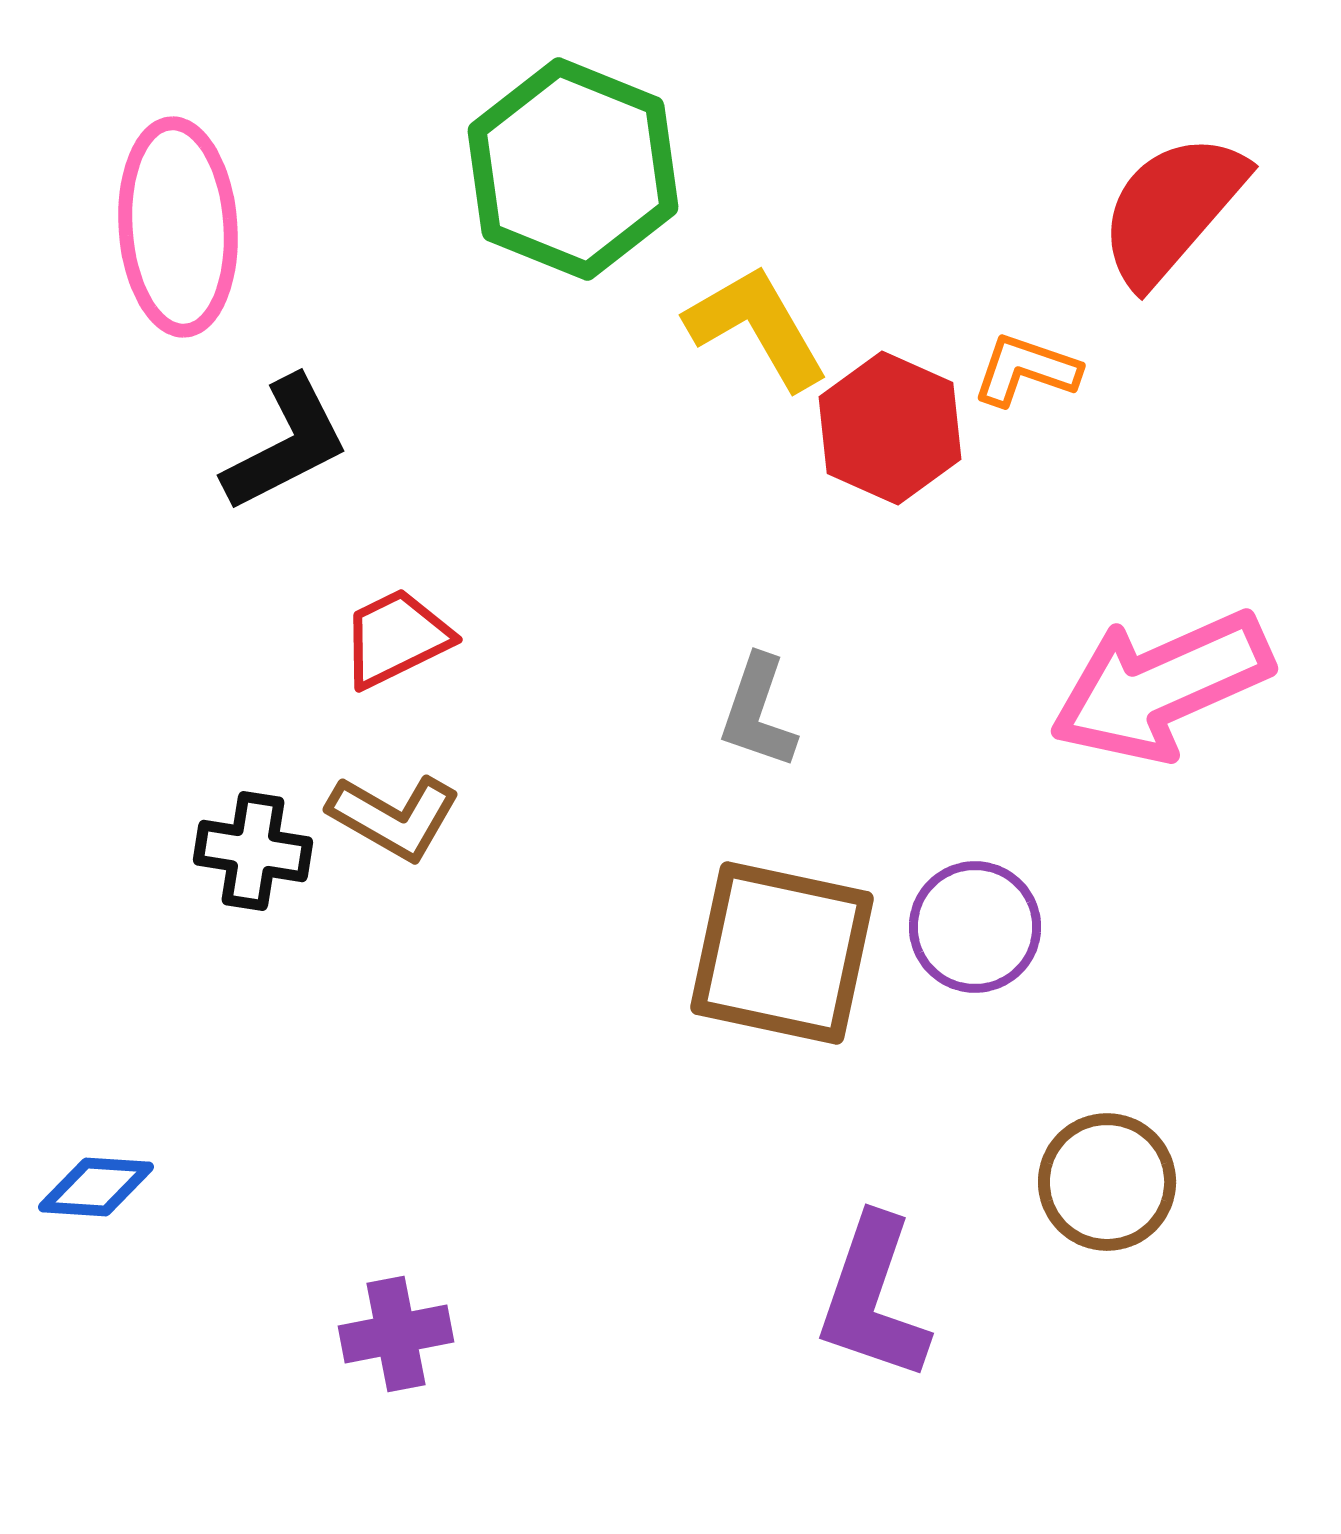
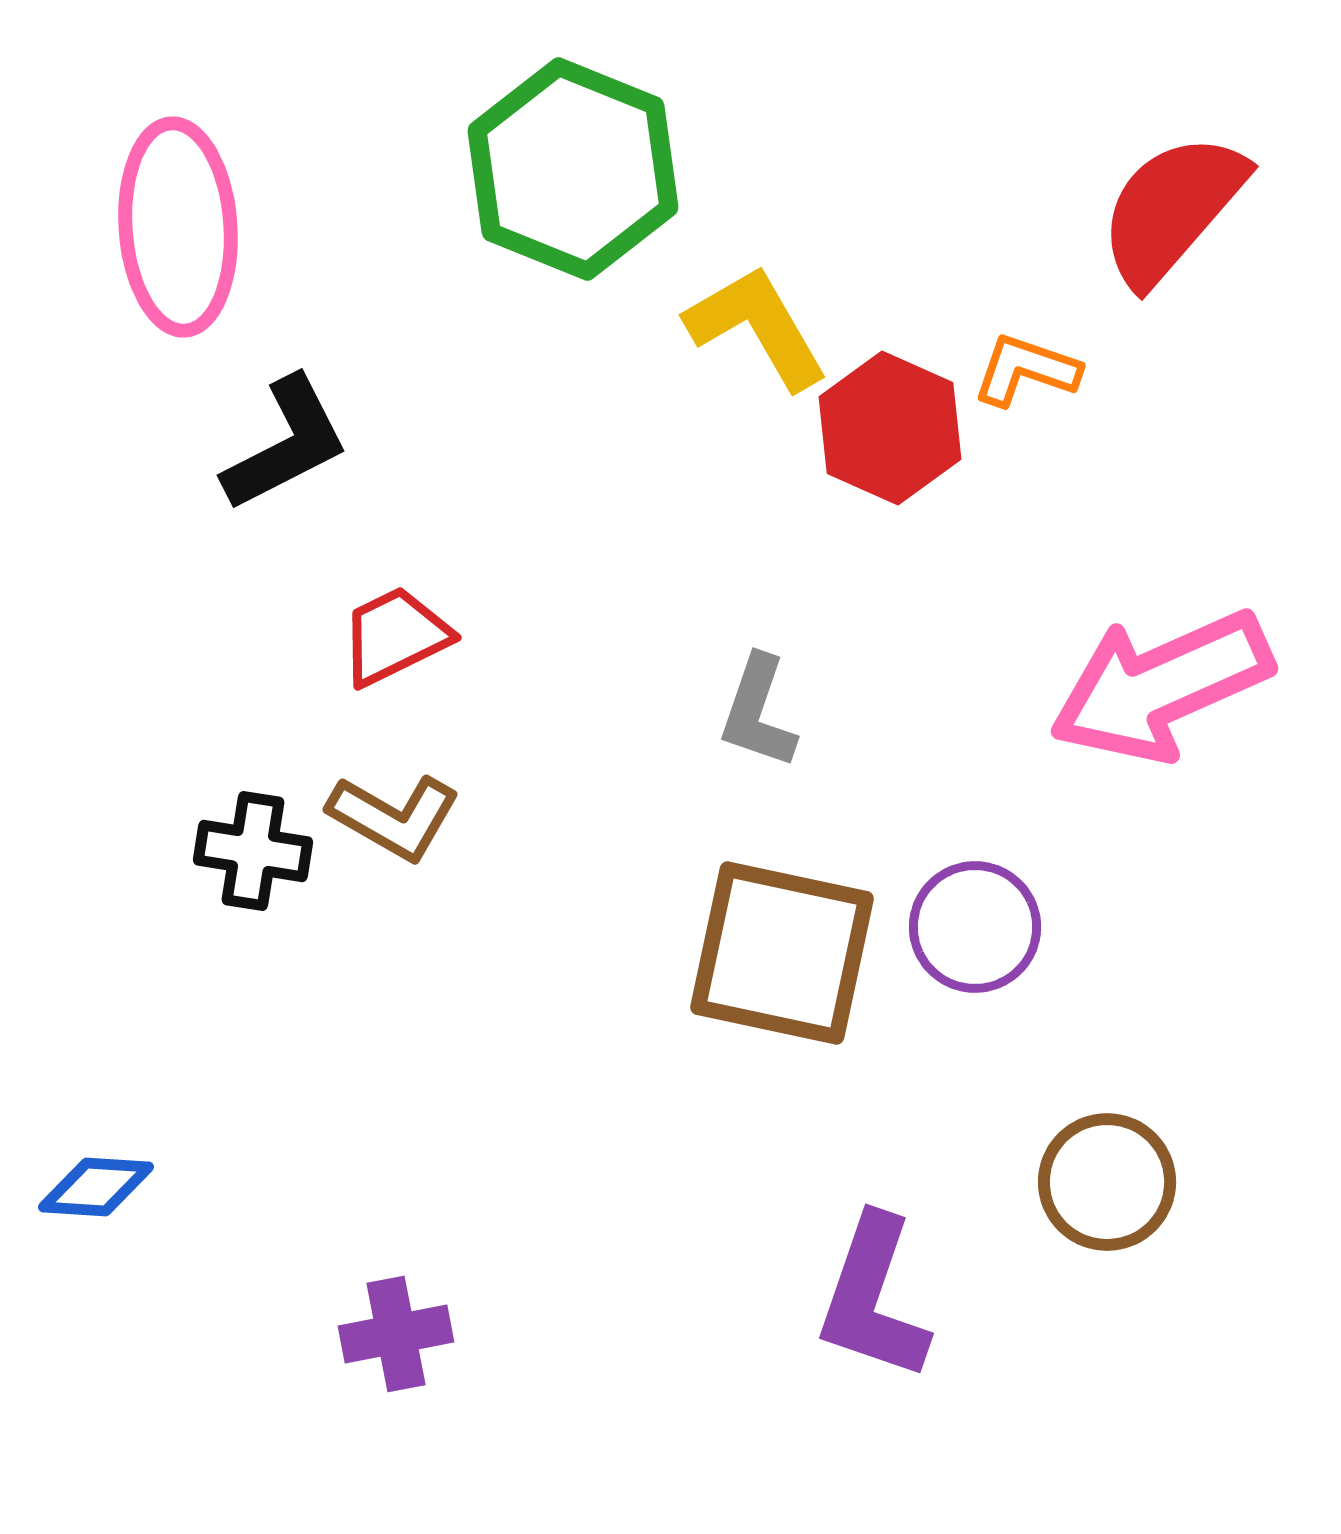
red trapezoid: moved 1 px left, 2 px up
